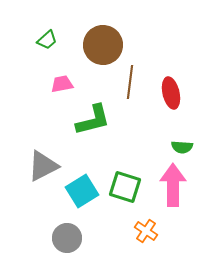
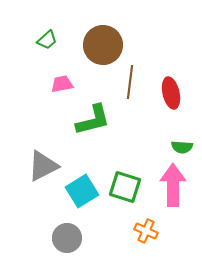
orange cross: rotated 10 degrees counterclockwise
